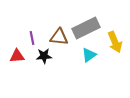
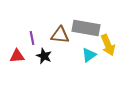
gray rectangle: rotated 36 degrees clockwise
brown triangle: moved 1 px right, 2 px up
yellow arrow: moved 7 px left, 3 px down
black star: rotated 28 degrees clockwise
